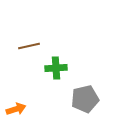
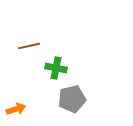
green cross: rotated 15 degrees clockwise
gray pentagon: moved 13 px left
